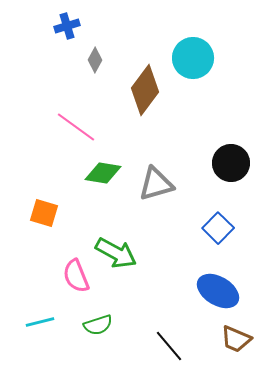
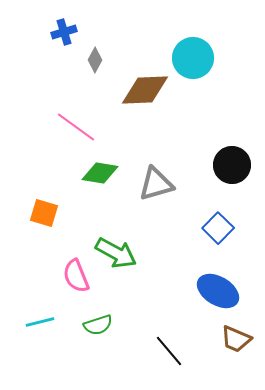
blue cross: moved 3 px left, 6 px down
brown diamond: rotated 51 degrees clockwise
black circle: moved 1 px right, 2 px down
green diamond: moved 3 px left
black line: moved 5 px down
